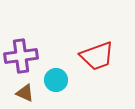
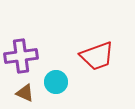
cyan circle: moved 2 px down
